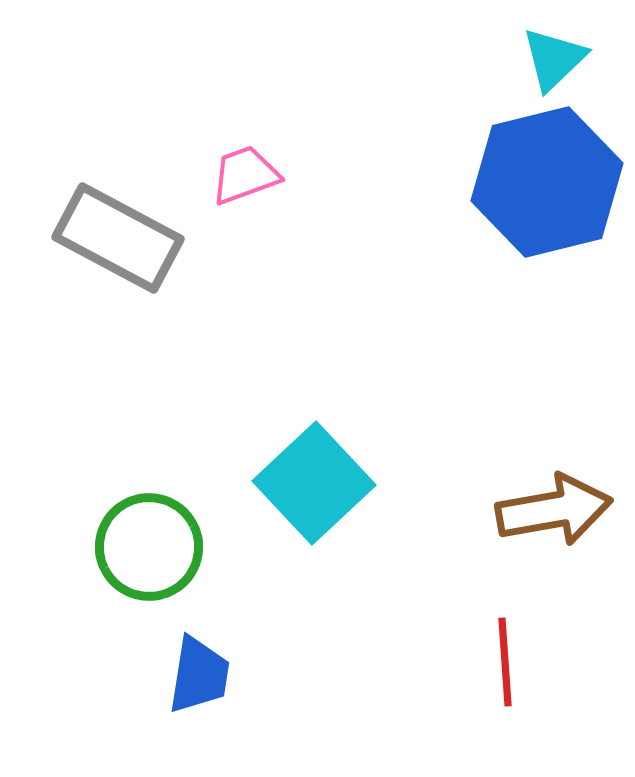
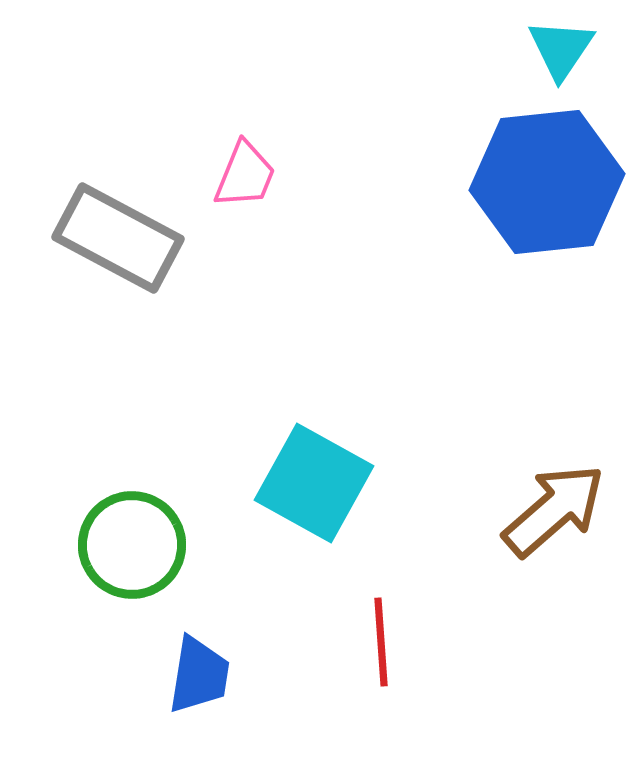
cyan triangle: moved 7 px right, 10 px up; rotated 12 degrees counterclockwise
pink trapezoid: rotated 132 degrees clockwise
blue hexagon: rotated 8 degrees clockwise
cyan square: rotated 18 degrees counterclockwise
brown arrow: rotated 31 degrees counterclockwise
green circle: moved 17 px left, 2 px up
red line: moved 124 px left, 20 px up
